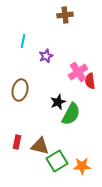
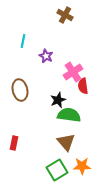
brown cross: rotated 35 degrees clockwise
purple star: rotated 24 degrees counterclockwise
pink cross: moved 5 px left
red semicircle: moved 7 px left, 5 px down
brown ellipse: rotated 25 degrees counterclockwise
black star: moved 2 px up
green semicircle: moved 2 px left, 1 px down; rotated 110 degrees counterclockwise
red rectangle: moved 3 px left, 1 px down
brown triangle: moved 26 px right, 4 px up; rotated 36 degrees clockwise
green square: moved 9 px down
